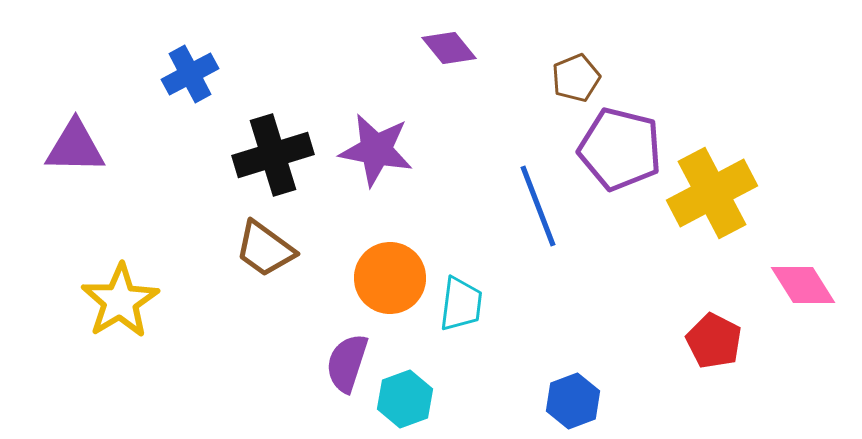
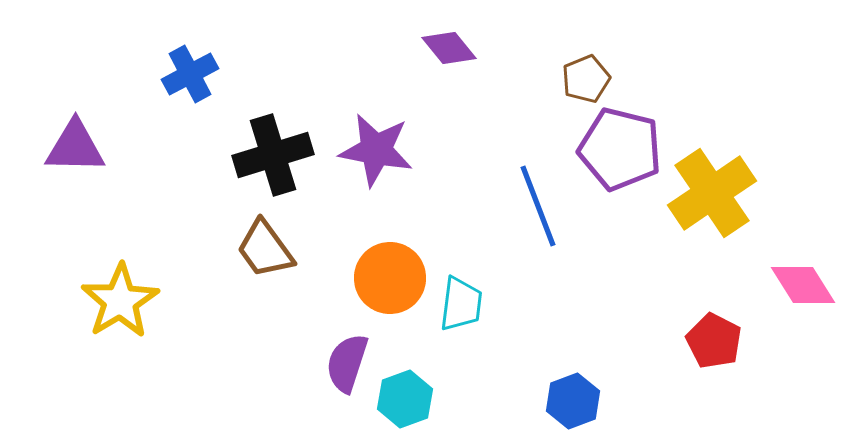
brown pentagon: moved 10 px right, 1 px down
yellow cross: rotated 6 degrees counterclockwise
brown trapezoid: rotated 18 degrees clockwise
